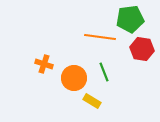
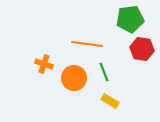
orange line: moved 13 px left, 7 px down
yellow rectangle: moved 18 px right
